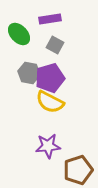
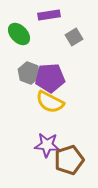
purple rectangle: moved 1 px left, 4 px up
gray square: moved 19 px right, 8 px up; rotated 30 degrees clockwise
gray hexagon: rotated 10 degrees clockwise
purple pentagon: rotated 12 degrees clockwise
purple star: moved 1 px left, 1 px up; rotated 10 degrees clockwise
brown pentagon: moved 9 px left, 10 px up
